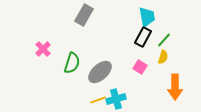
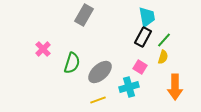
cyan cross: moved 13 px right, 12 px up
